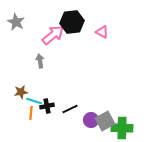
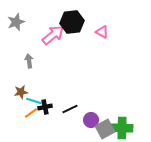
gray star: rotated 24 degrees clockwise
gray arrow: moved 11 px left
black cross: moved 2 px left, 1 px down
orange line: rotated 48 degrees clockwise
gray square: moved 8 px down
